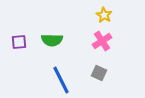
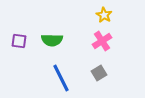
purple square: moved 1 px up; rotated 14 degrees clockwise
gray square: rotated 35 degrees clockwise
blue line: moved 2 px up
